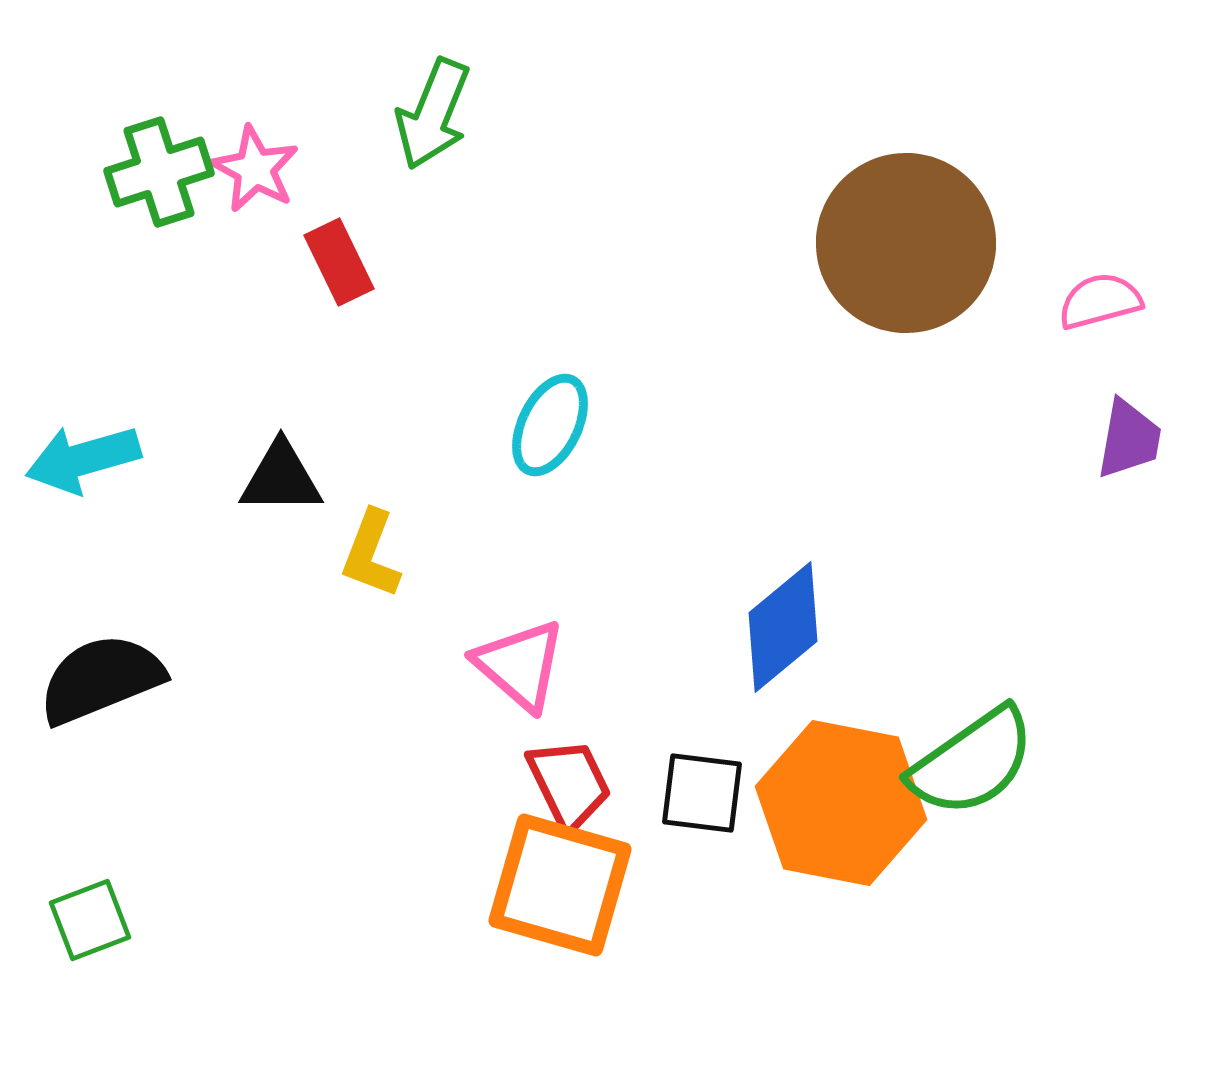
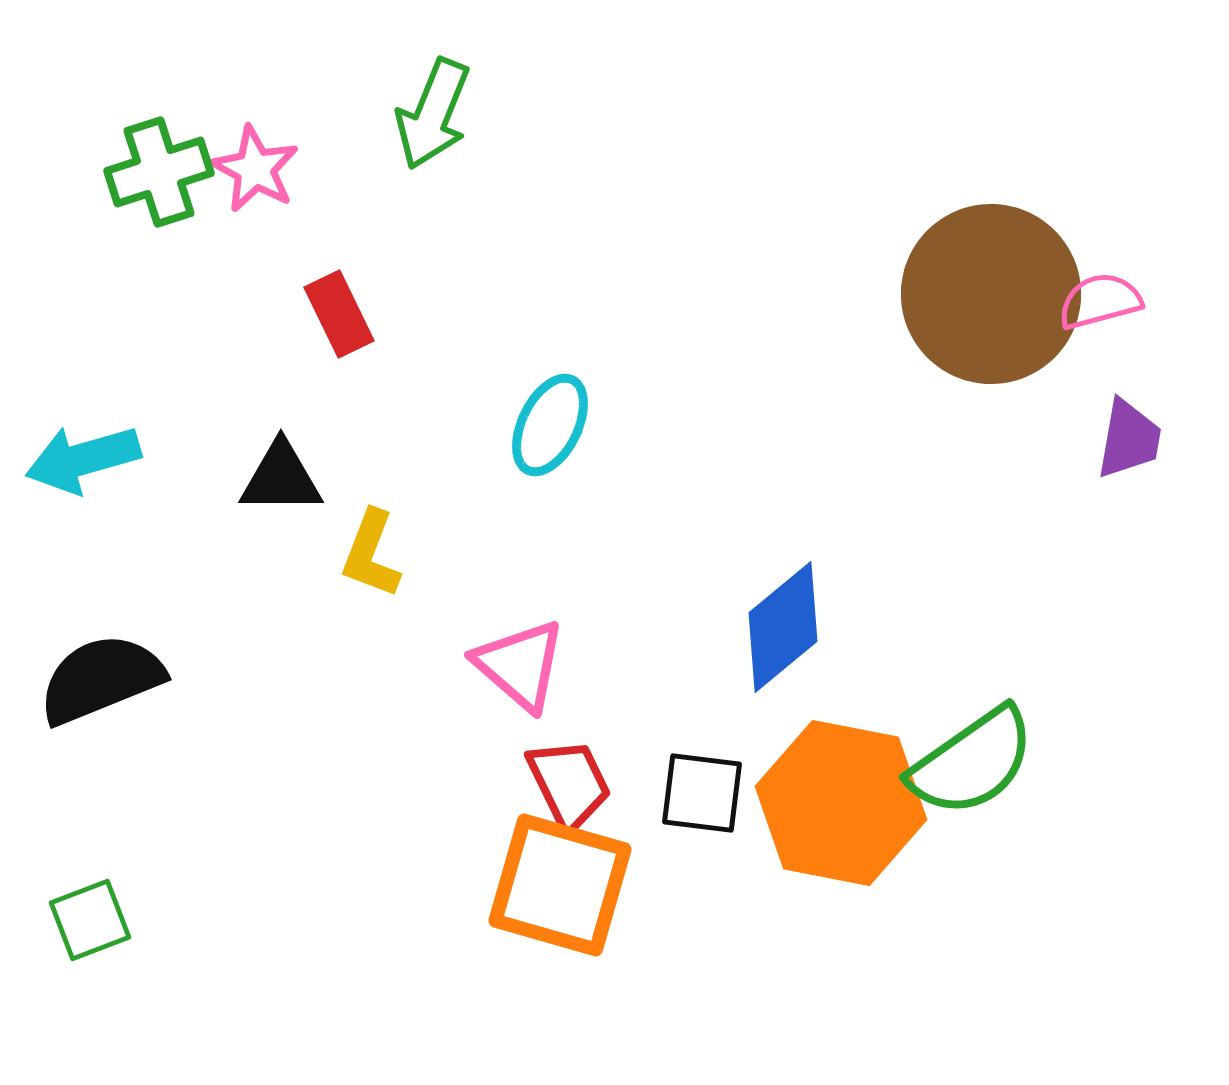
brown circle: moved 85 px right, 51 px down
red rectangle: moved 52 px down
